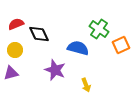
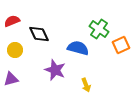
red semicircle: moved 4 px left, 3 px up
purple triangle: moved 6 px down
